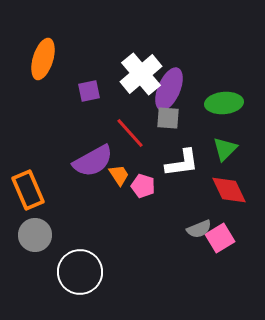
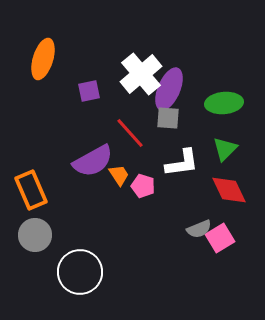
orange rectangle: moved 3 px right
